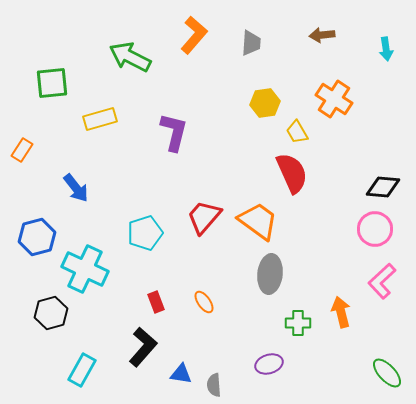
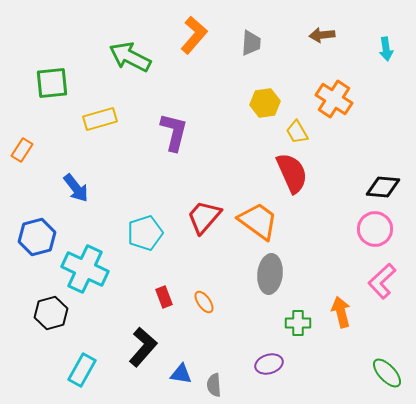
red rectangle: moved 8 px right, 5 px up
